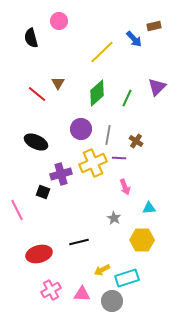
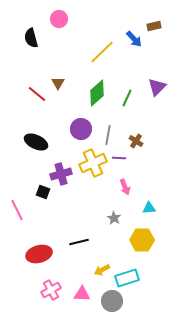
pink circle: moved 2 px up
